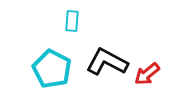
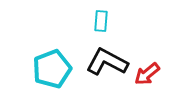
cyan rectangle: moved 29 px right
cyan pentagon: rotated 24 degrees clockwise
